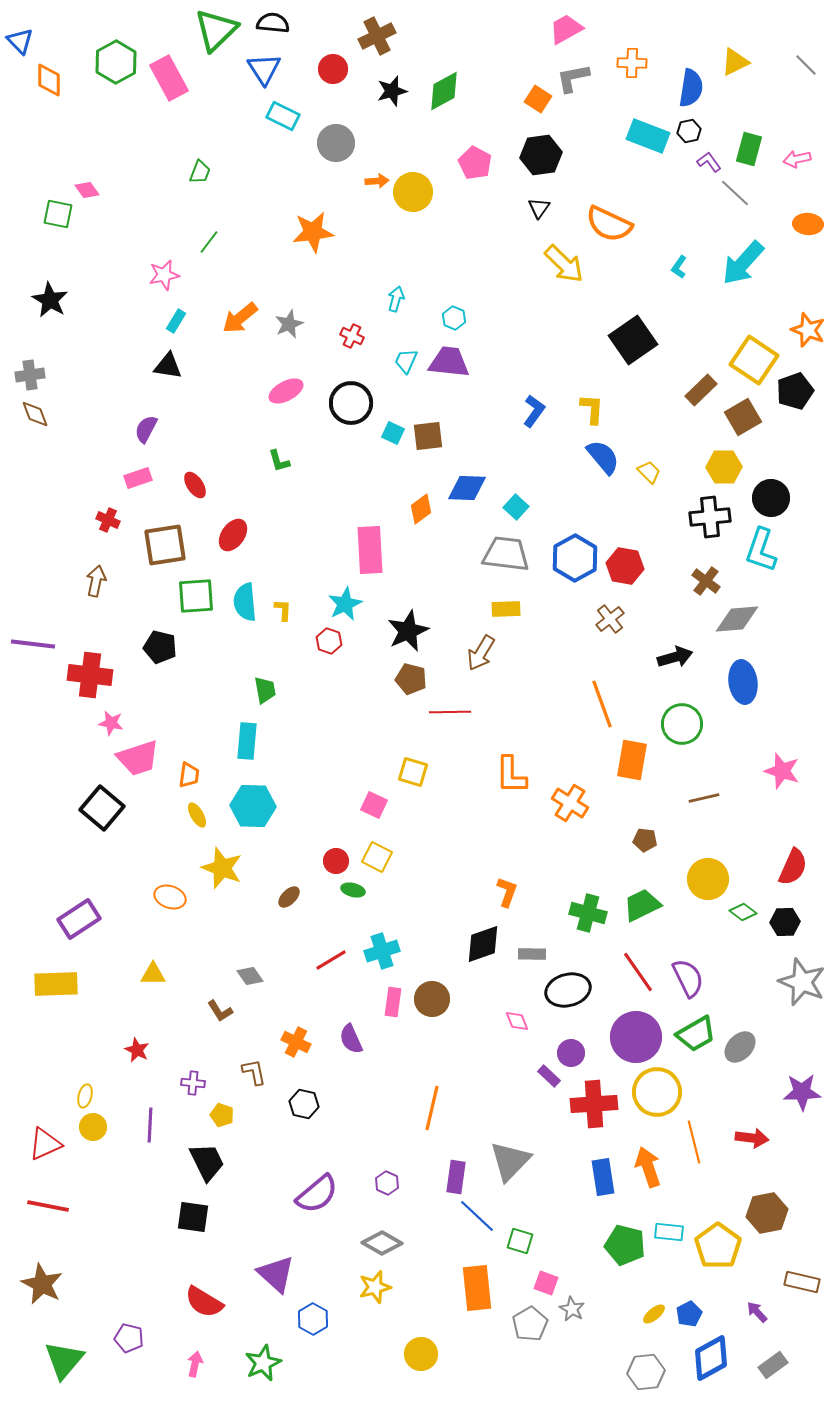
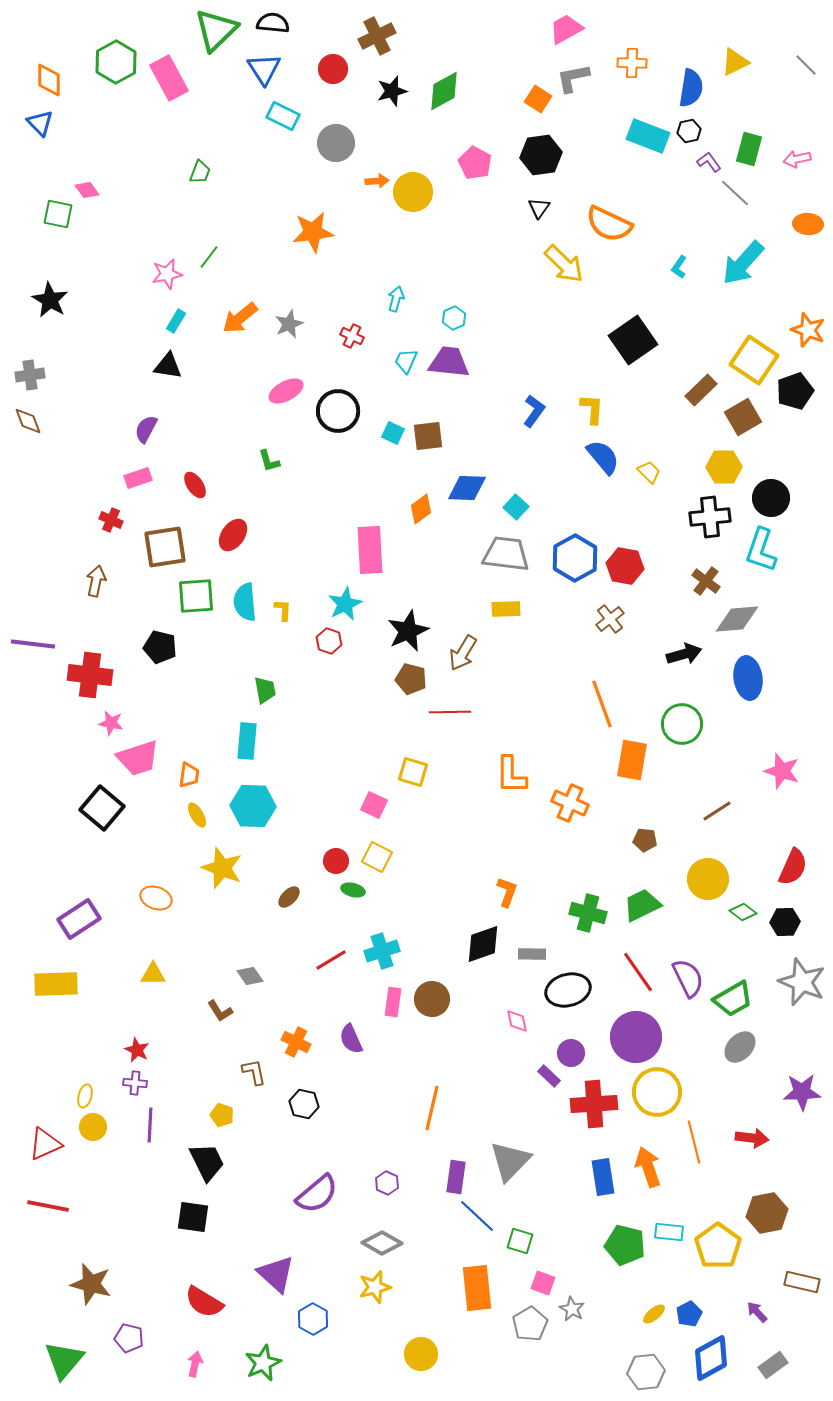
blue triangle at (20, 41): moved 20 px right, 82 px down
green line at (209, 242): moved 15 px down
pink star at (164, 275): moved 3 px right, 1 px up
cyan hexagon at (454, 318): rotated 15 degrees clockwise
black circle at (351, 403): moved 13 px left, 8 px down
brown diamond at (35, 414): moved 7 px left, 7 px down
green L-shape at (279, 461): moved 10 px left
red cross at (108, 520): moved 3 px right
brown square at (165, 545): moved 2 px down
brown arrow at (481, 653): moved 18 px left
black arrow at (675, 657): moved 9 px right, 3 px up
blue ellipse at (743, 682): moved 5 px right, 4 px up
brown line at (704, 798): moved 13 px right, 13 px down; rotated 20 degrees counterclockwise
orange cross at (570, 803): rotated 9 degrees counterclockwise
orange ellipse at (170, 897): moved 14 px left, 1 px down
pink diamond at (517, 1021): rotated 10 degrees clockwise
green trapezoid at (696, 1034): moved 37 px right, 35 px up
purple cross at (193, 1083): moved 58 px left
pink square at (546, 1283): moved 3 px left
brown star at (42, 1284): moved 49 px right; rotated 12 degrees counterclockwise
